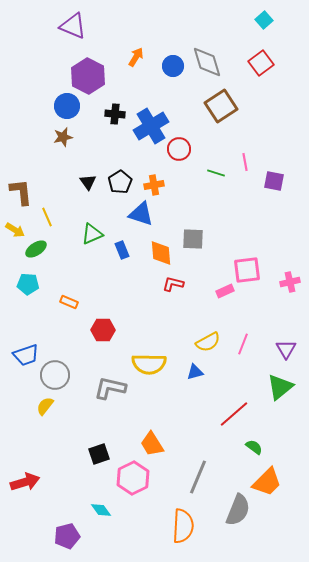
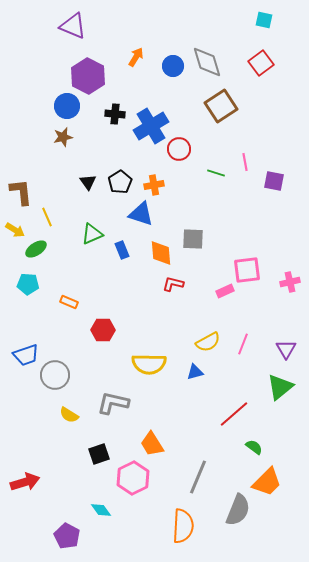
cyan square at (264, 20): rotated 36 degrees counterclockwise
gray L-shape at (110, 388): moved 3 px right, 15 px down
yellow semicircle at (45, 406): moved 24 px right, 9 px down; rotated 96 degrees counterclockwise
purple pentagon at (67, 536): rotated 30 degrees counterclockwise
